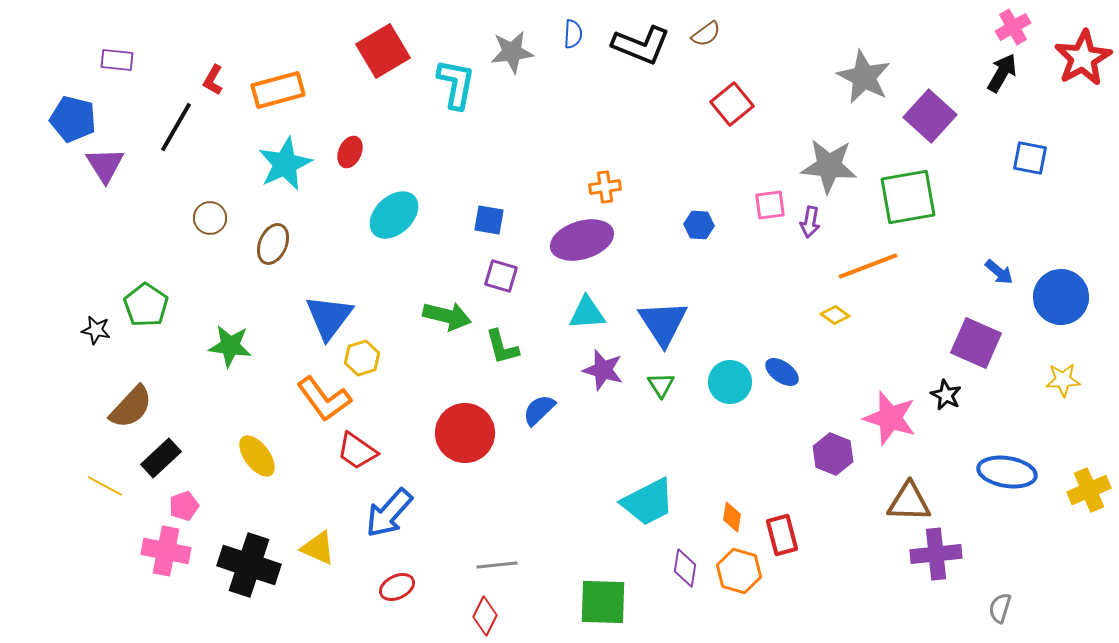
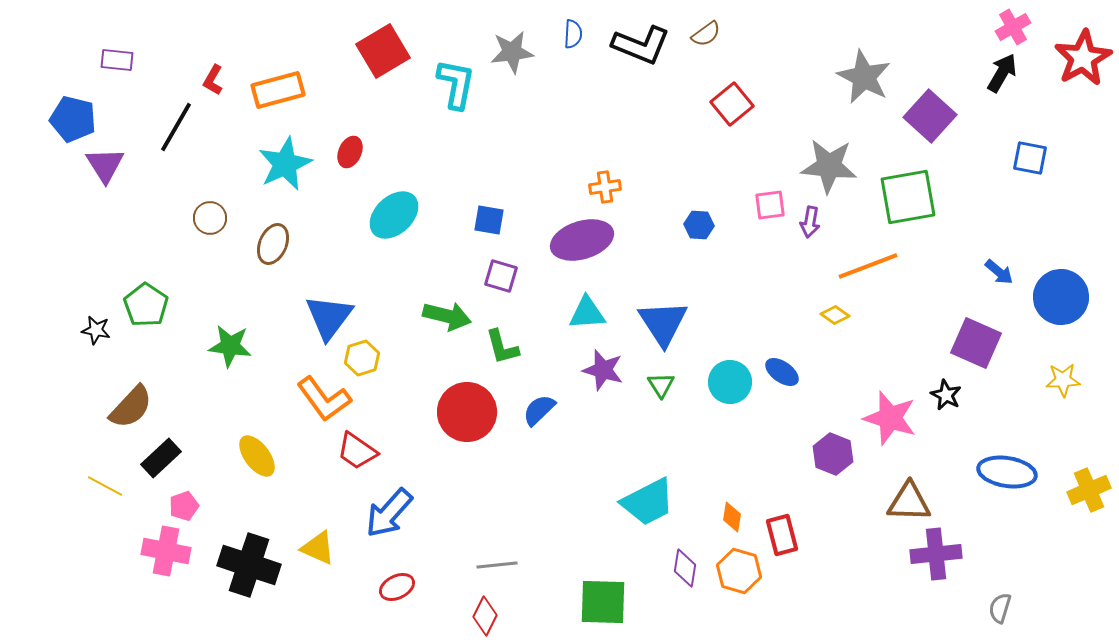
red circle at (465, 433): moved 2 px right, 21 px up
